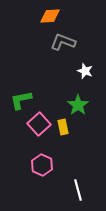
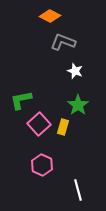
orange diamond: rotated 30 degrees clockwise
white star: moved 10 px left
yellow rectangle: rotated 28 degrees clockwise
